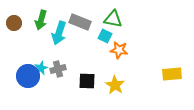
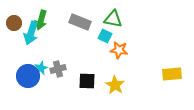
cyan arrow: moved 28 px left
